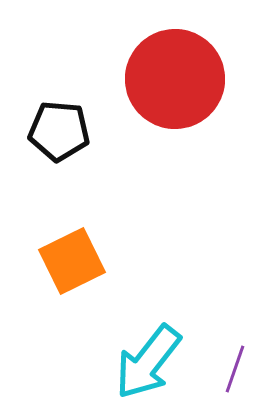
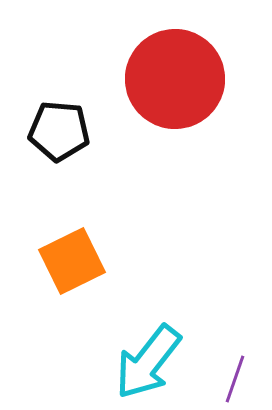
purple line: moved 10 px down
